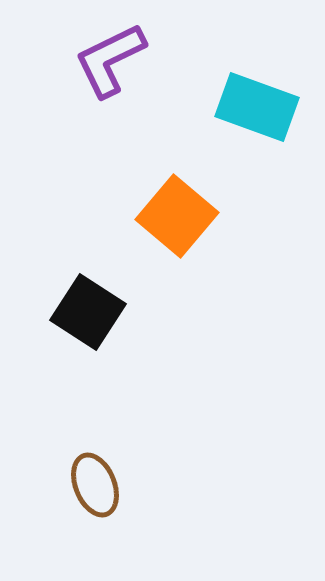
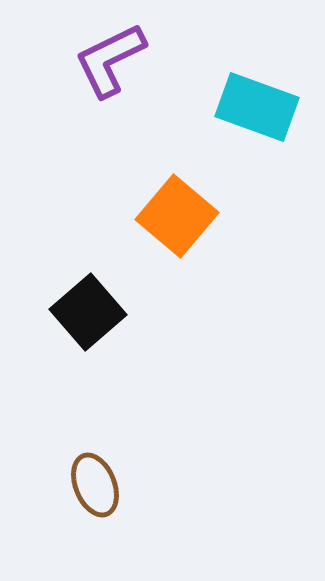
black square: rotated 16 degrees clockwise
